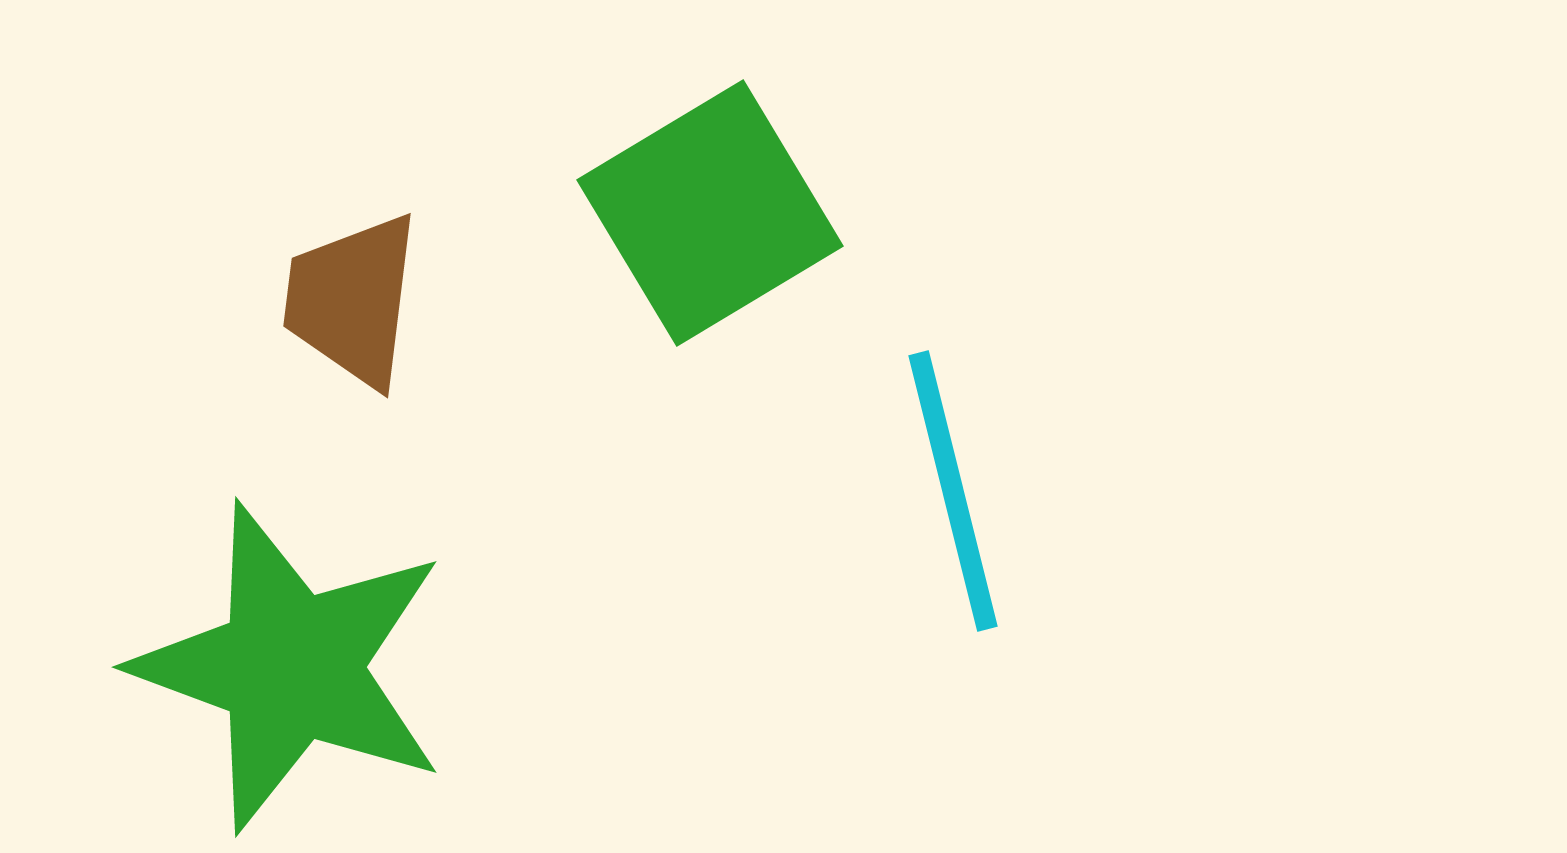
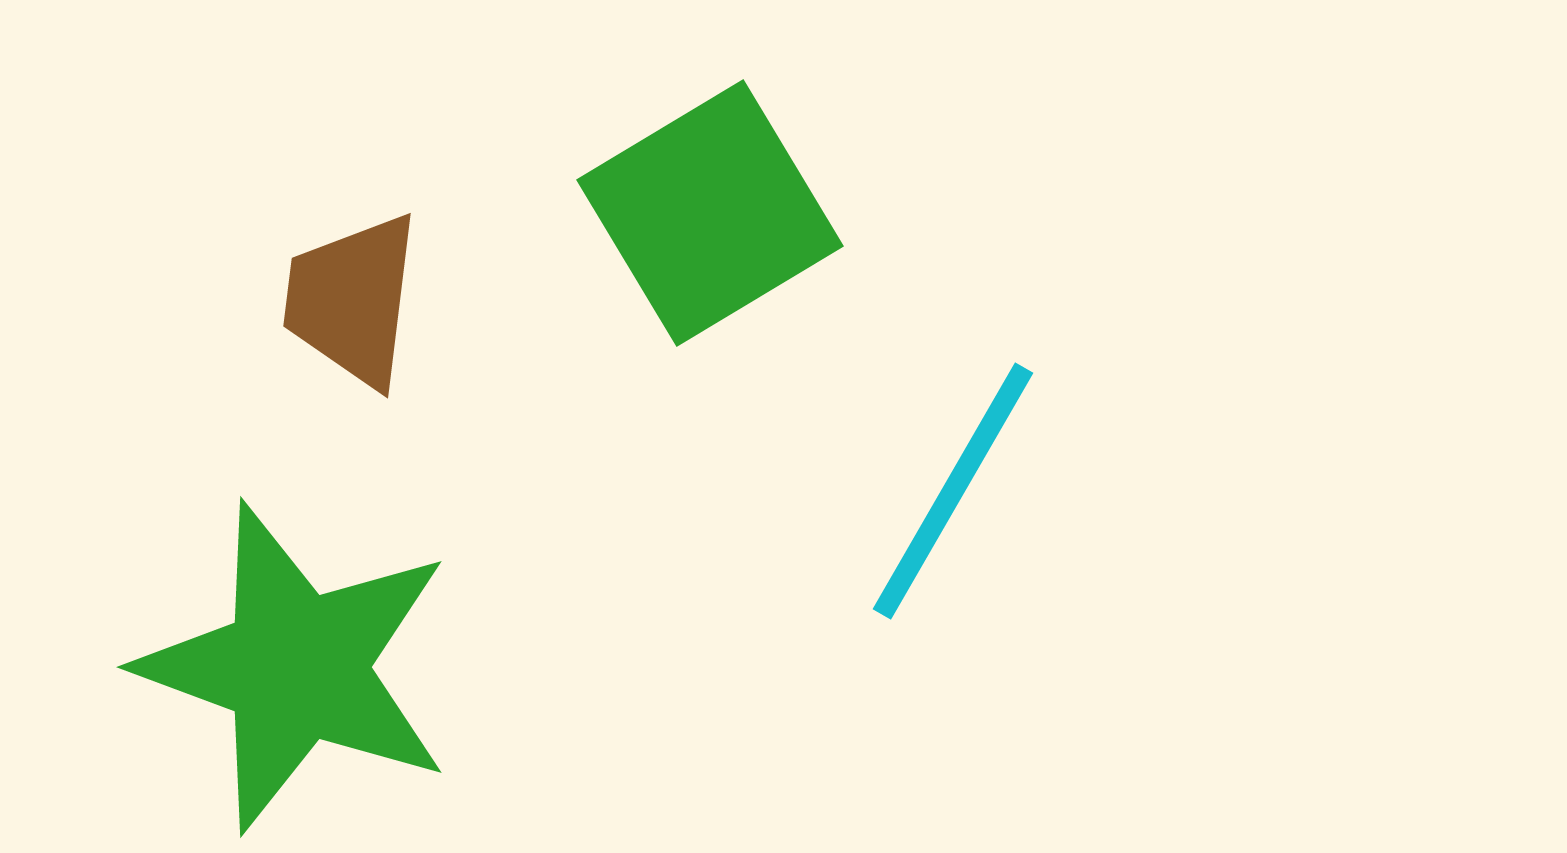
cyan line: rotated 44 degrees clockwise
green star: moved 5 px right
